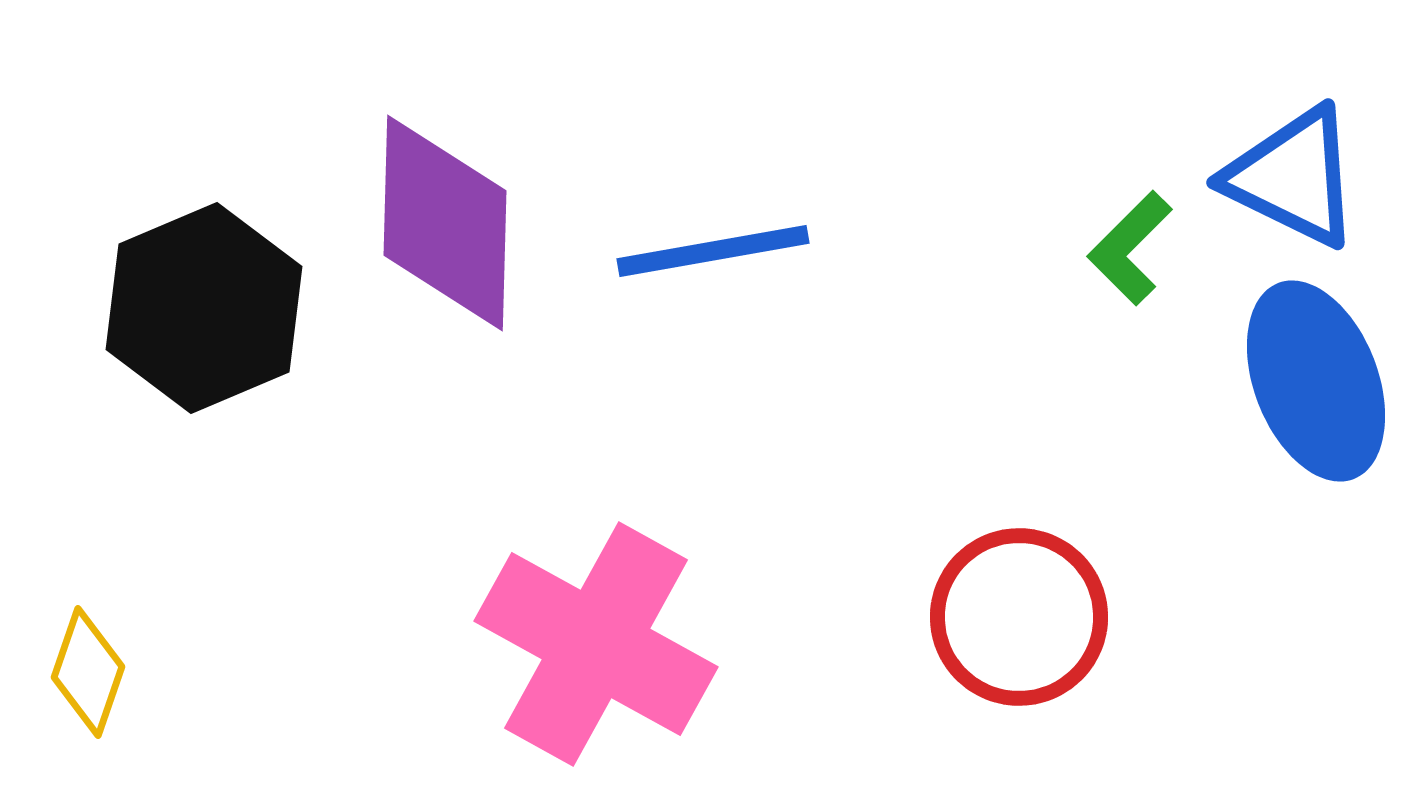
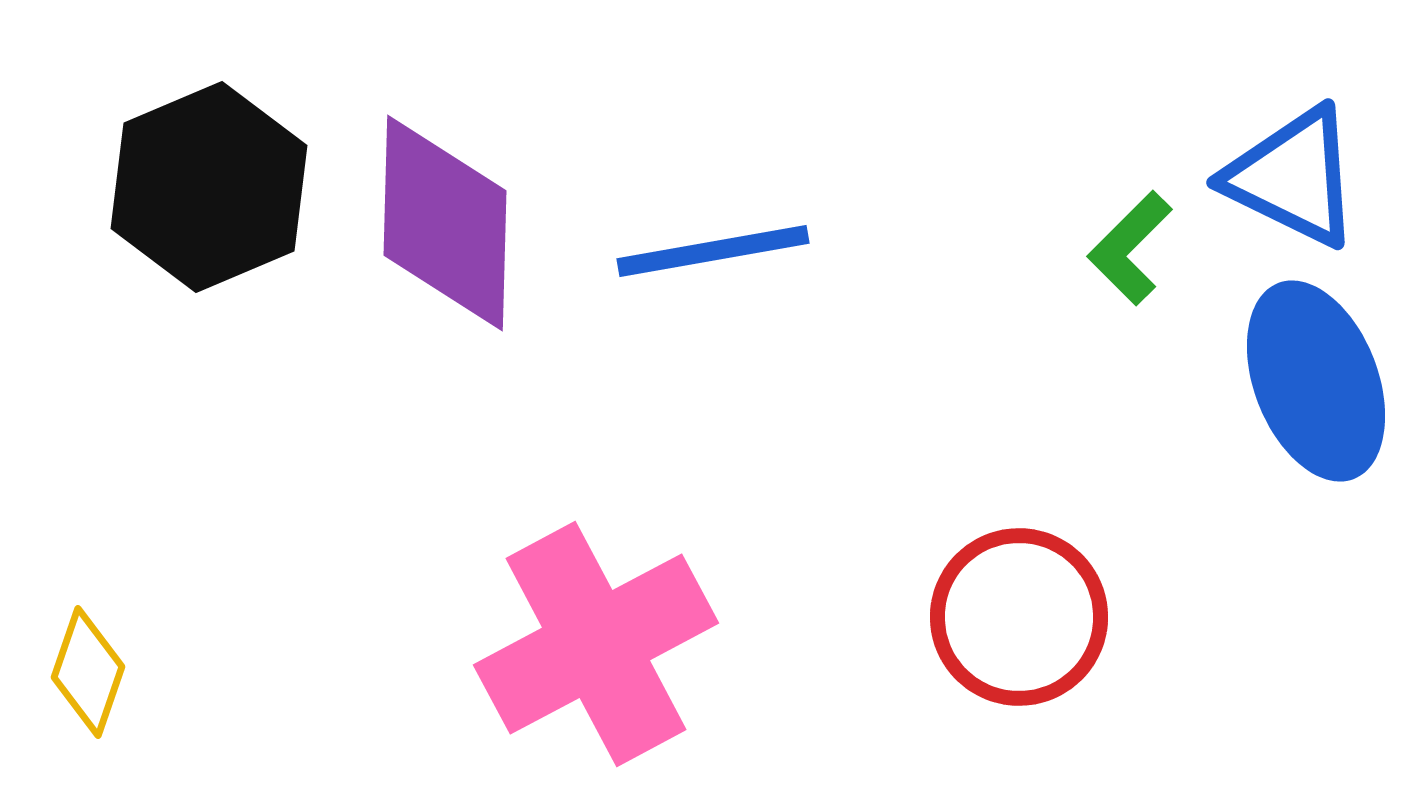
black hexagon: moved 5 px right, 121 px up
pink cross: rotated 33 degrees clockwise
